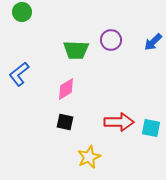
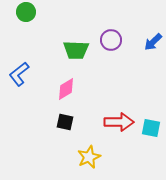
green circle: moved 4 px right
